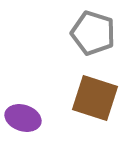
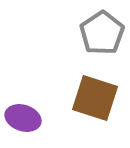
gray pentagon: moved 9 px right; rotated 21 degrees clockwise
